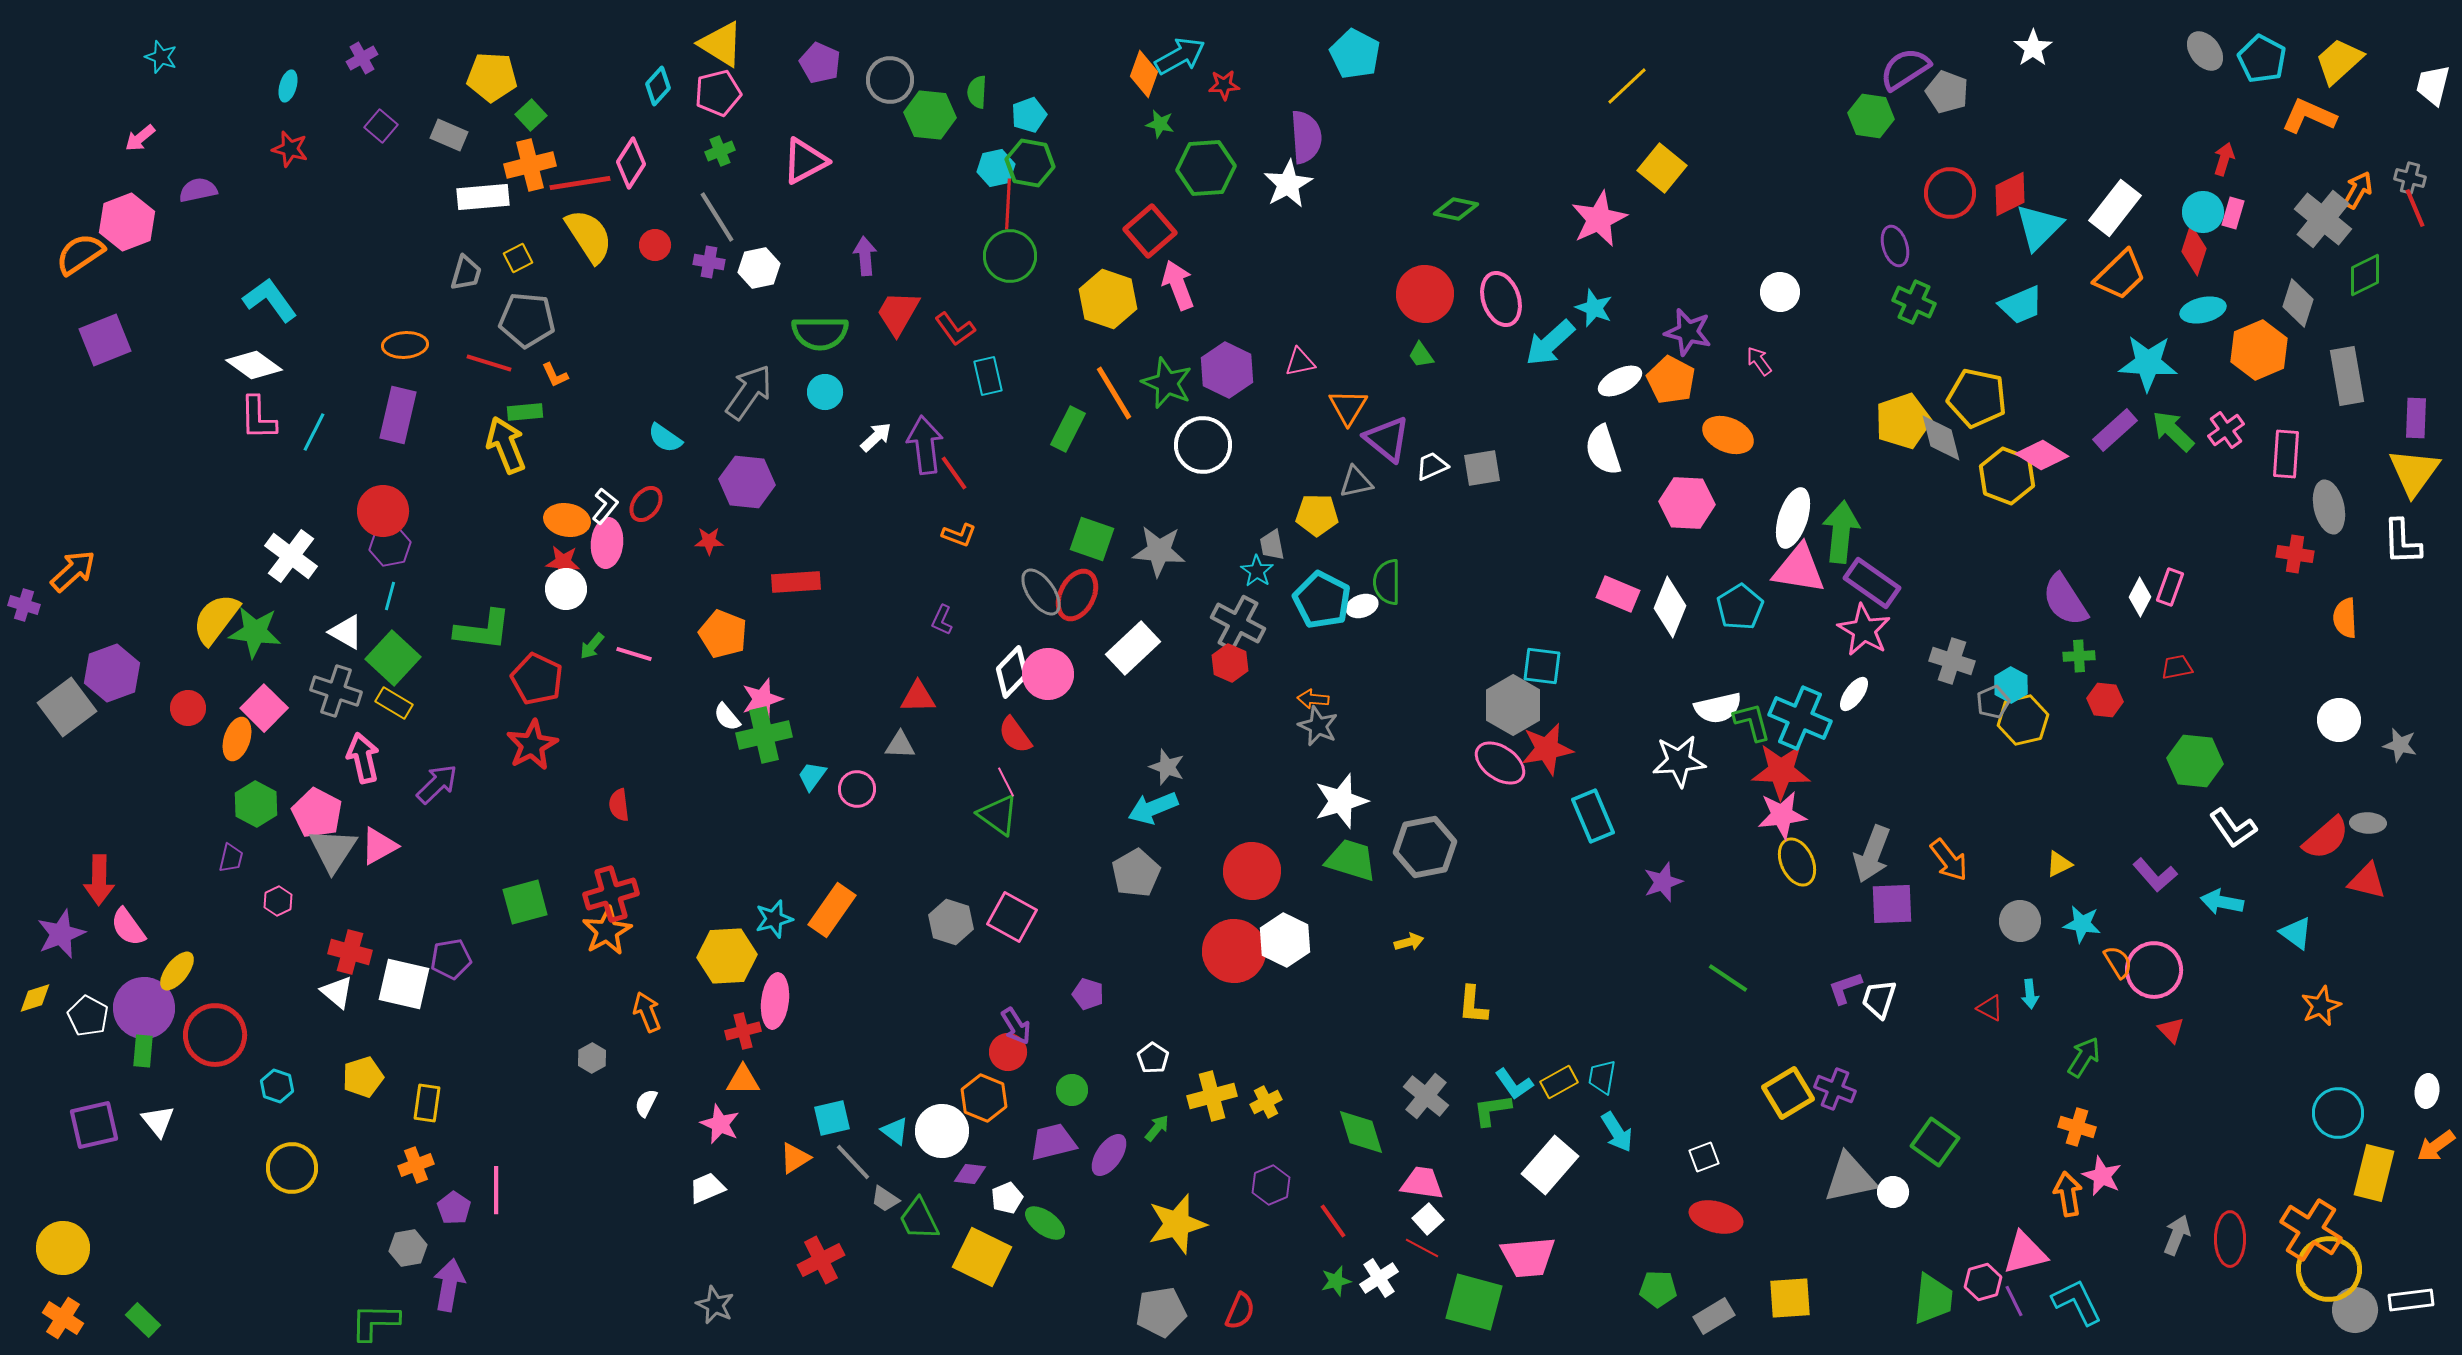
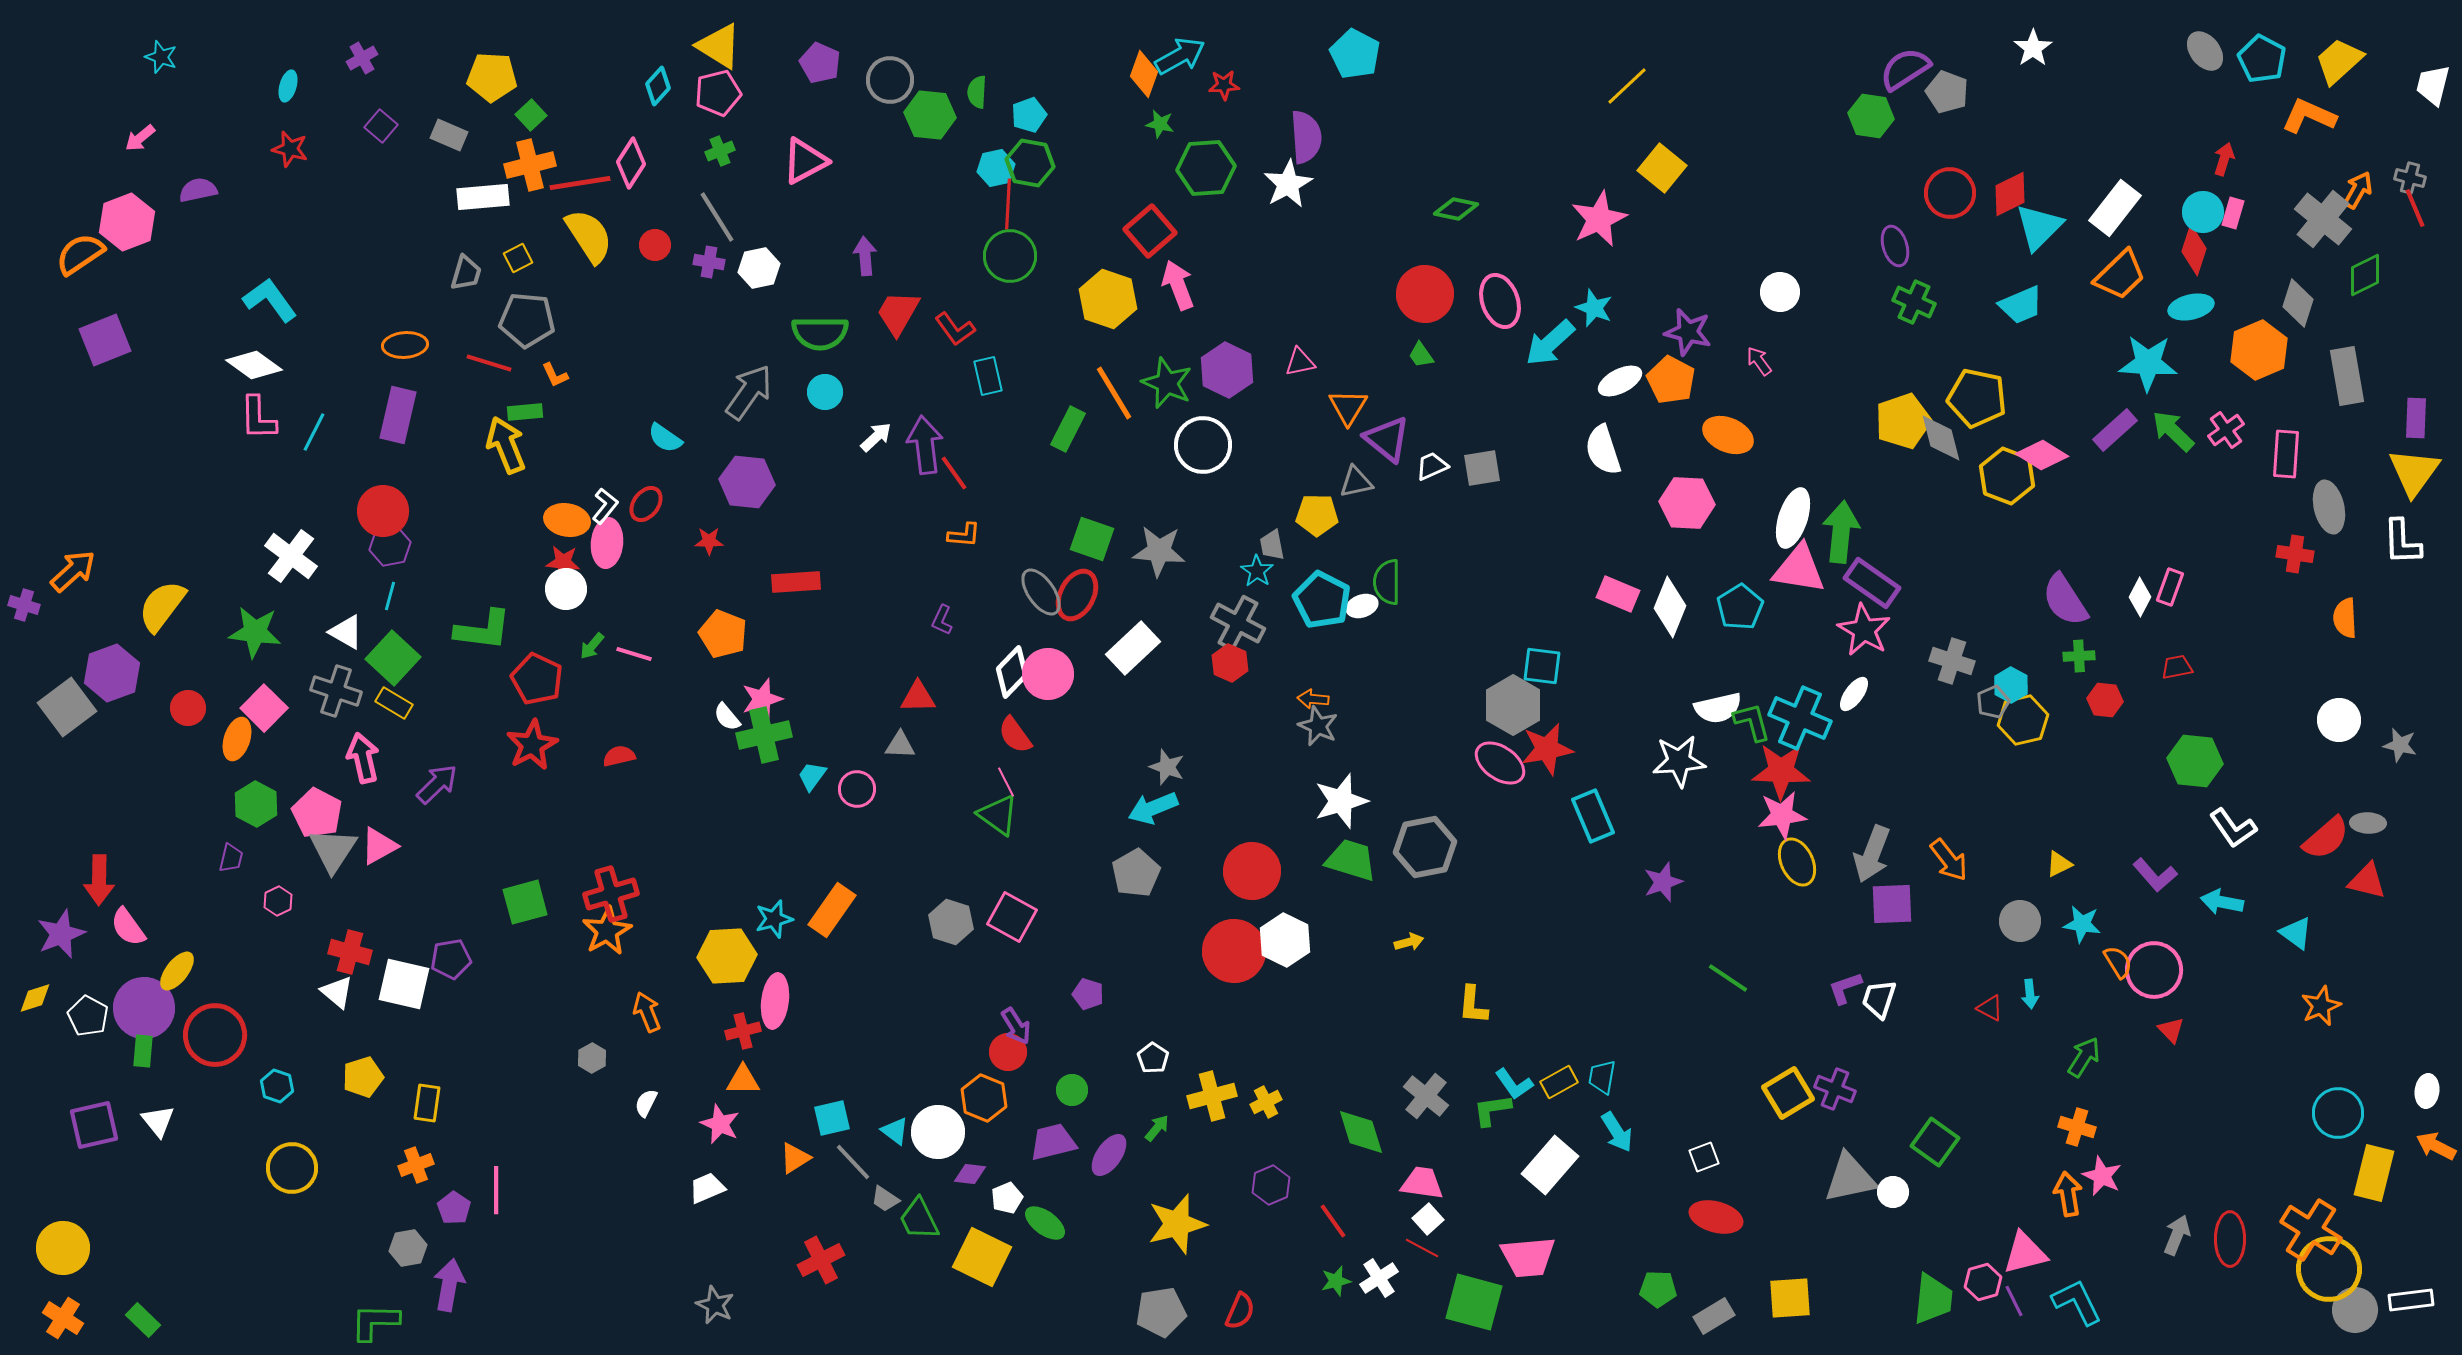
yellow triangle at (721, 44): moved 2 px left, 2 px down
pink ellipse at (1501, 299): moved 1 px left, 2 px down
cyan ellipse at (2203, 310): moved 12 px left, 3 px up
orange L-shape at (959, 535): moved 5 px right; rotated 16 degrees counterclockwise
yellow semicircle at (216, 619): moved 54 px left, 13 px up
red semicircle at (619, 805): moved 49 px up; rotated 84 degrees clockwise
white circle at (942, 1131): moved 4 px left, 1 px down
orange arrow at (2436, 1146): rotated 63 degrees clockwise
